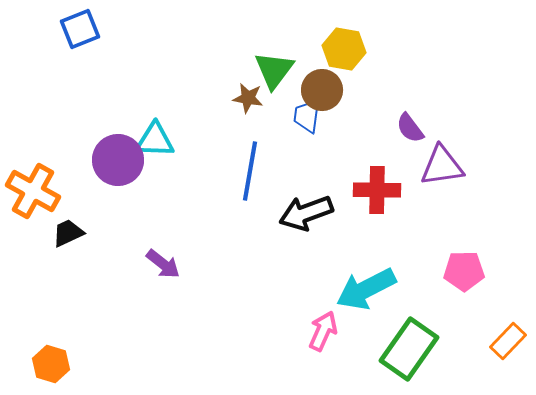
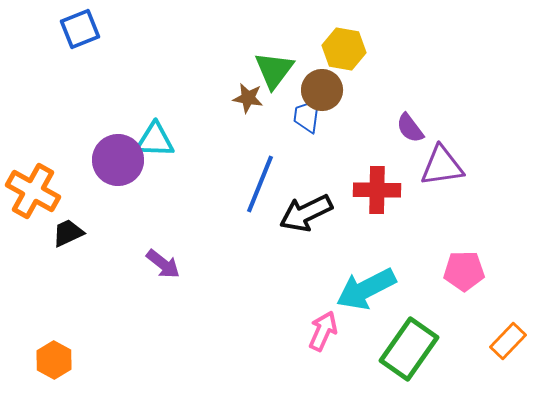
blue line: moved 10 px right, 13 px down; rotated 12 degrees clockwise
black arrow: rotated 6 degrees counterclockwise
orange hexagon: moved 3 px right, 4 px up; rotated 12 degrees clockwise
